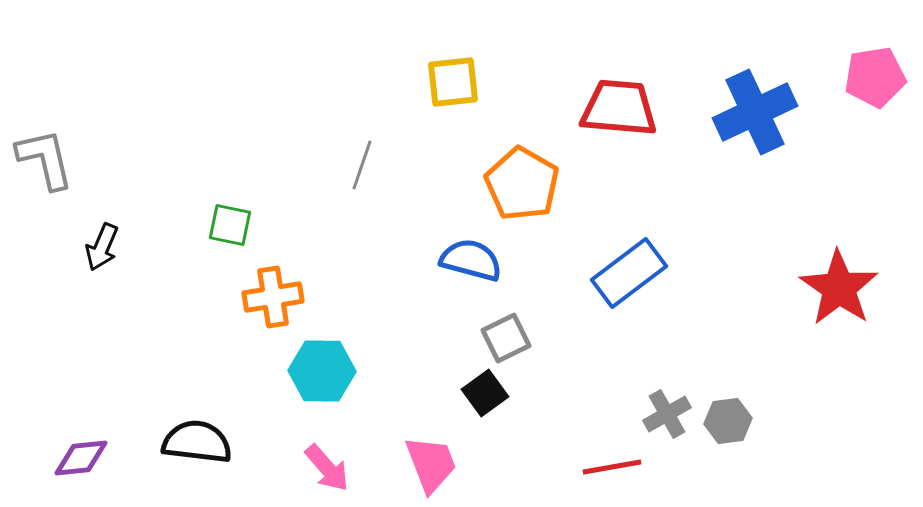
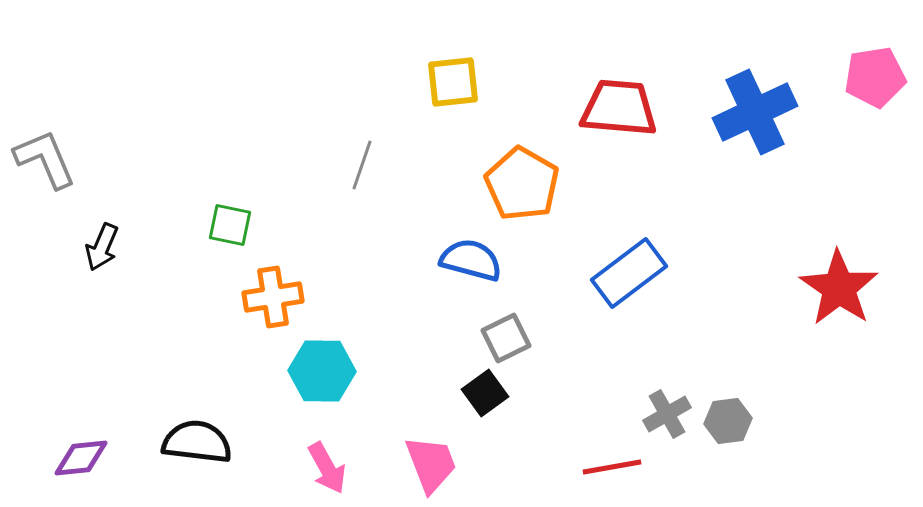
gray L-shape: rotated 10 degrees counterclockwise
pink arrow: rotated 12 degrees clockwise
